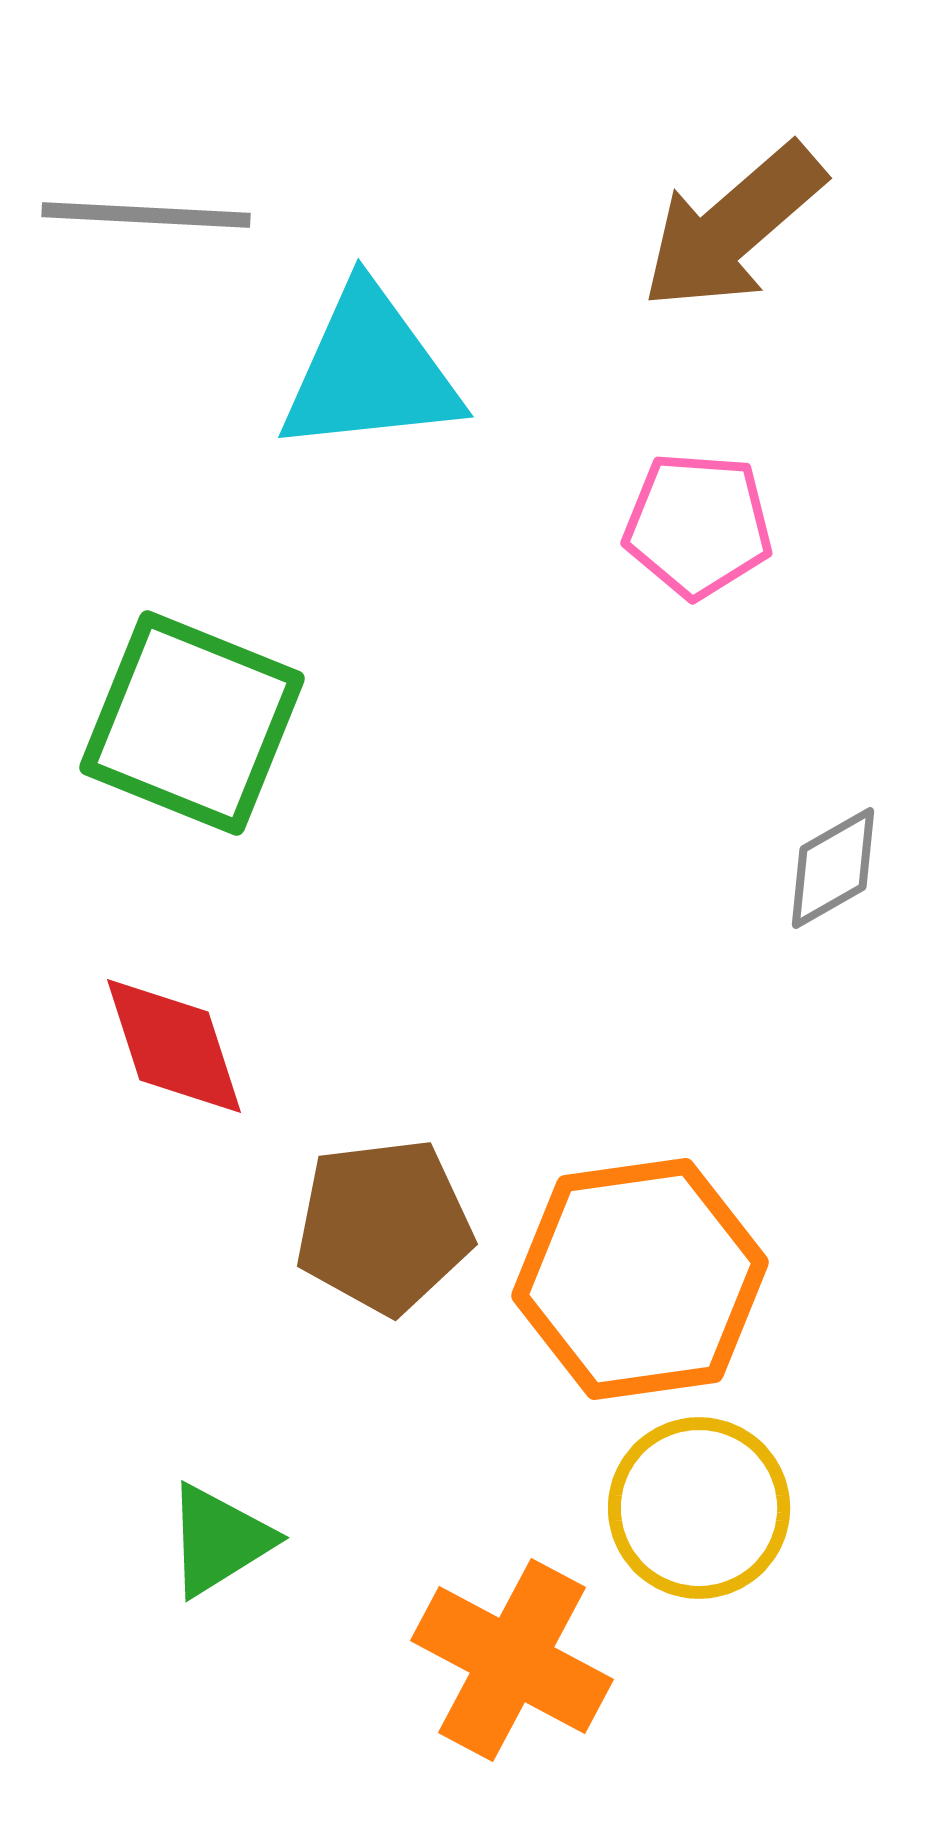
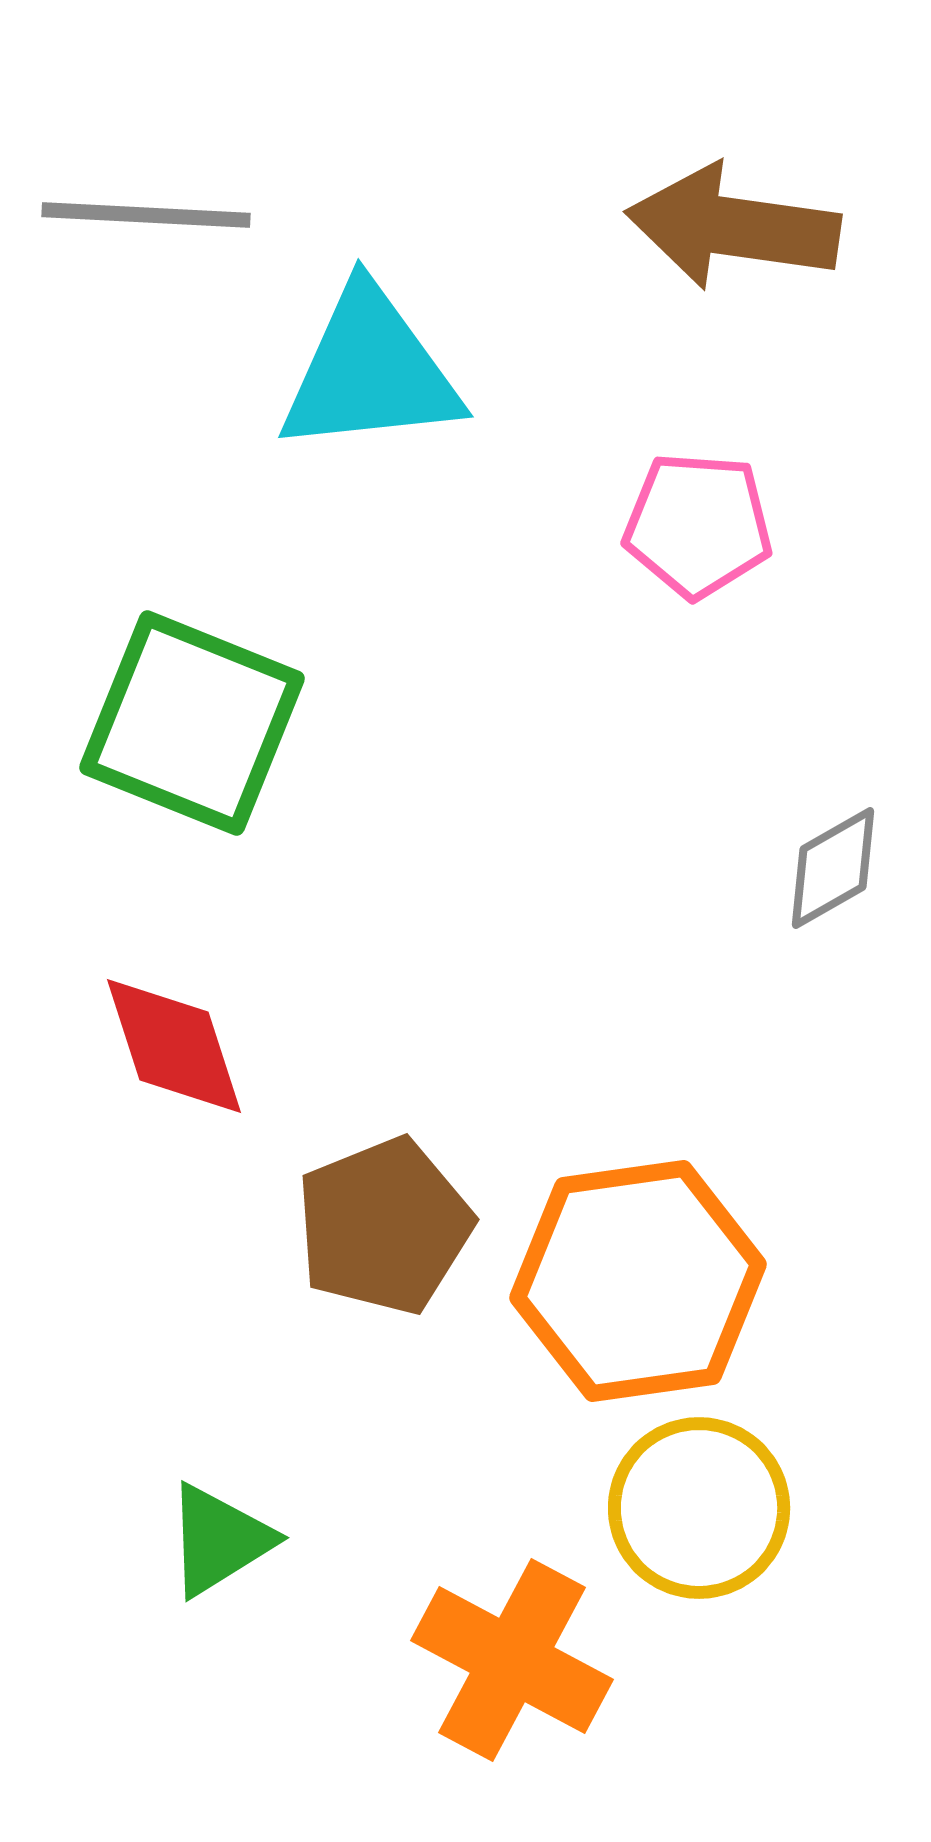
brown arrow: rotated 49 degrees clockwise
brown pentagon: rotated 15 degrees counterclockwise
orange hexagon: moved 2 px left, 2 px down
